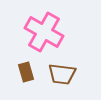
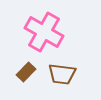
brown rectangle: rotated 60 degrees clockwise
